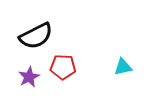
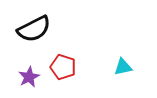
black semicircle: moved 2 px left, 7 px up
red pentagon: rotated 15 degrees clockwise
